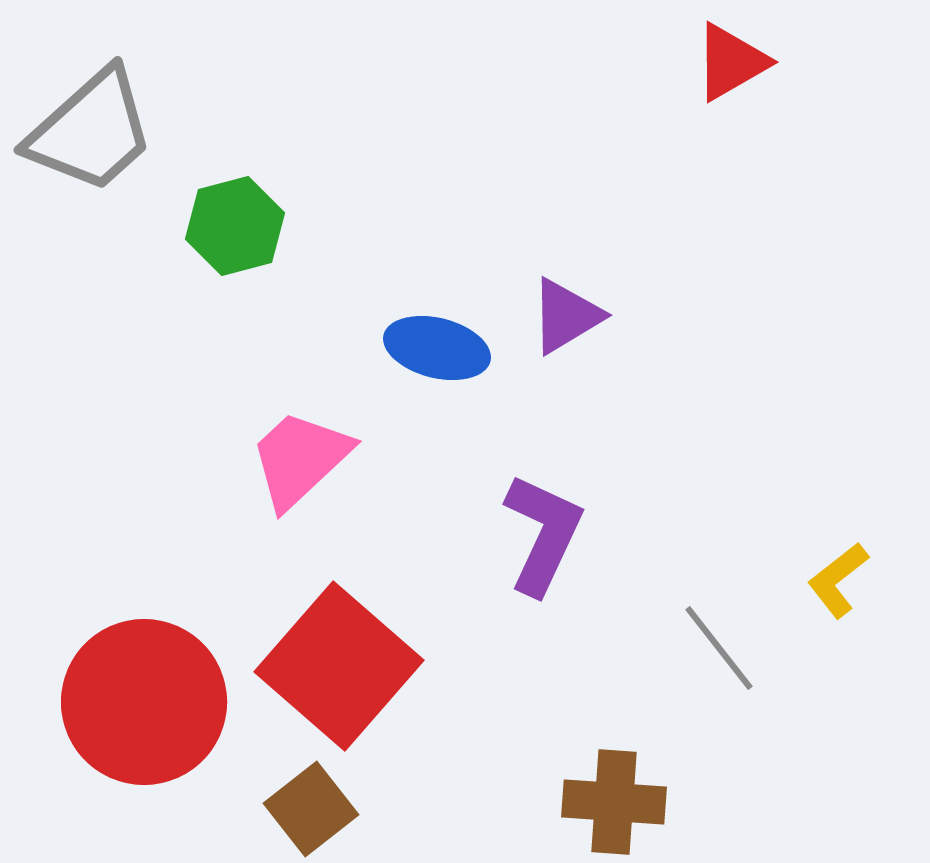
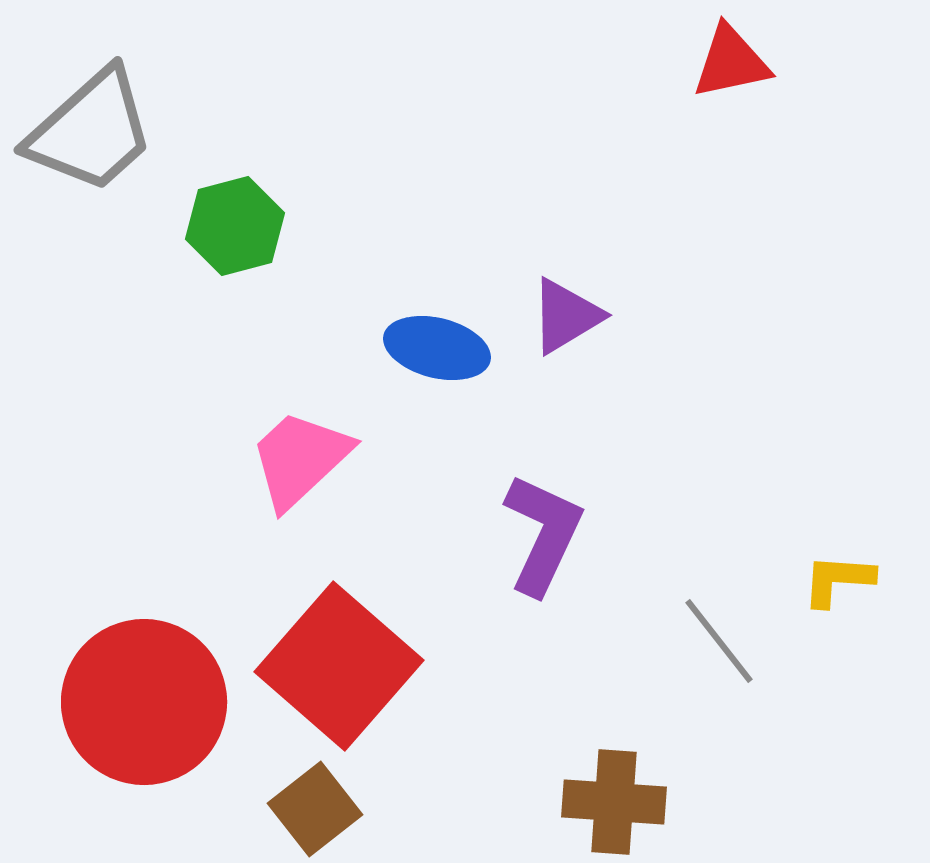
red triangle: rotated 18 degrees clockwise
yellow L-shape: rotated 42 degrees clockwise
gray line: moved 7 px up
brown square: moved 4 px right
